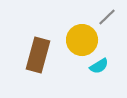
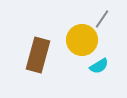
gray line: moved 5 px left, 2 px down; rotated 12 degrees counterclockwise
